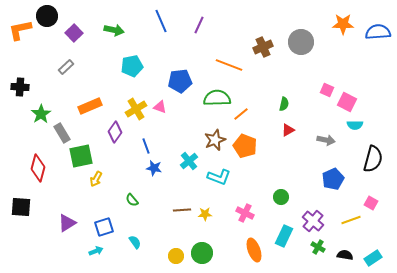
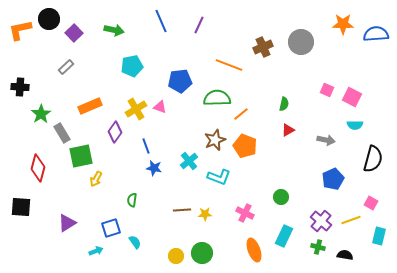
black circle at (47, 16): moved 2 px right, 3 px down
blue semicircle at (378, 32): moved 2 px left, 2 px down
pink square at (347, 102): moved 5 px right, 5 px up
green semicircle at (132, 200): rotated 48 degrees clockwise
purple cross at (313, 221): moved 8 px right
blue square at (104, 227): moved 7 px right, 1 px down
green cross at (318, 247): rotated 16 degrees counterclockwise
cyan rectangle at (373, 258): moved 6 px right, 22 px up; rotated 42 degrees counterclockwise
